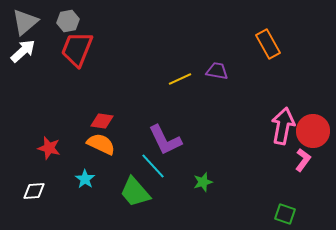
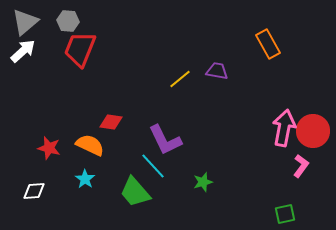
gray hexagon: rotated 15 degrees clockwise
red trapezoid: moved 3 px right
yellow line: rotated 15 degrees counterclockwise
red diamond: moved 9 px right, 1 px down
pink arrow: moved 1 px right, 2 px down
orange semicircle: moved 11 px left, 1 px down
pink L-shape: moved 2 px left, 6 px down
green square: rotated 30 degrees counterclockwise
